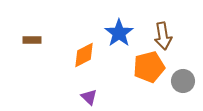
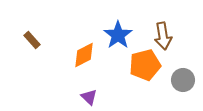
blue star: moved 1 px left, 2 px down
brown rectangle: rotated 48 degrees clockwise
orange pentagon: moved 4 px left, 2 px up
gray circle: moved 1 px up
